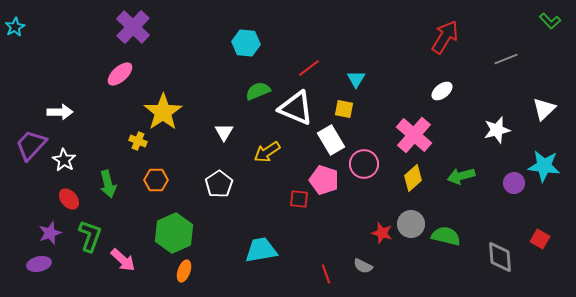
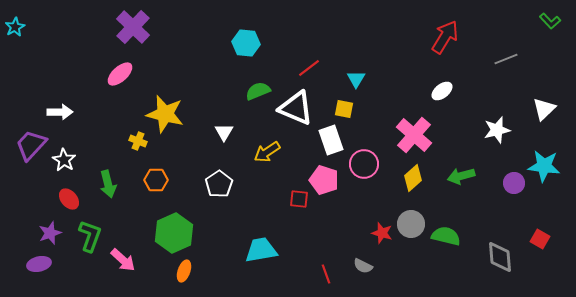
yellow star at (163, 112): moved 2 px right, 2 px down; rotated 24 degrees counterclockwise
white rectangle at (331, 140): rotated 12 degrees clockwise
